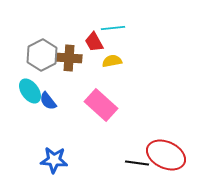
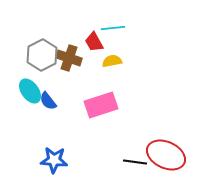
brown cross: rotated 15 degrees clockwise
pink rectangle: rotated 60 degrees counterclockwise
black line: moved 2 px left, 1 px up
